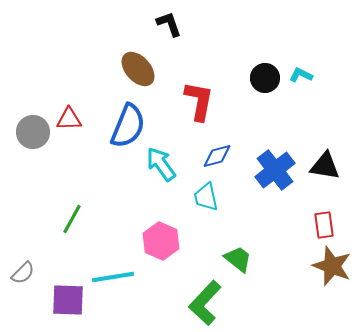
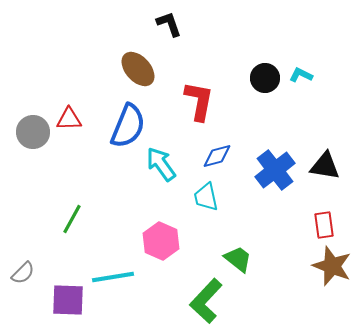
green L-shape: moved 1 px right, 2 px up
